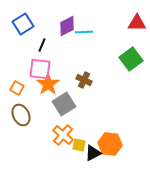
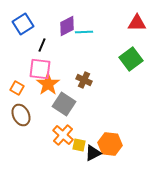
gray square: rotated 25 degrees counterclockwise
